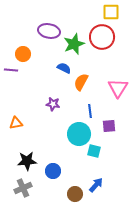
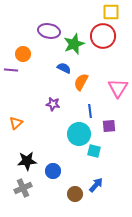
red circle: moved 1 px right, 1 px up
orange triangle: rotated 32 degrees counterclockwise
